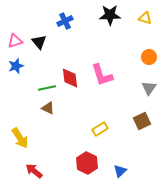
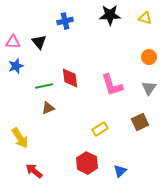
blue cross: rotated 14 degrees clockwise
pink triangle: moved 2 px left, 1 px down; rotated 21 degrees clockwise
pink L-shape: moved 10 px right, 10 px down
green line: moved 3 px left, 2 px up
brown triangle: rotated 48 degrees counterclockwise
brown square: moved 2 px left, 1 px down
